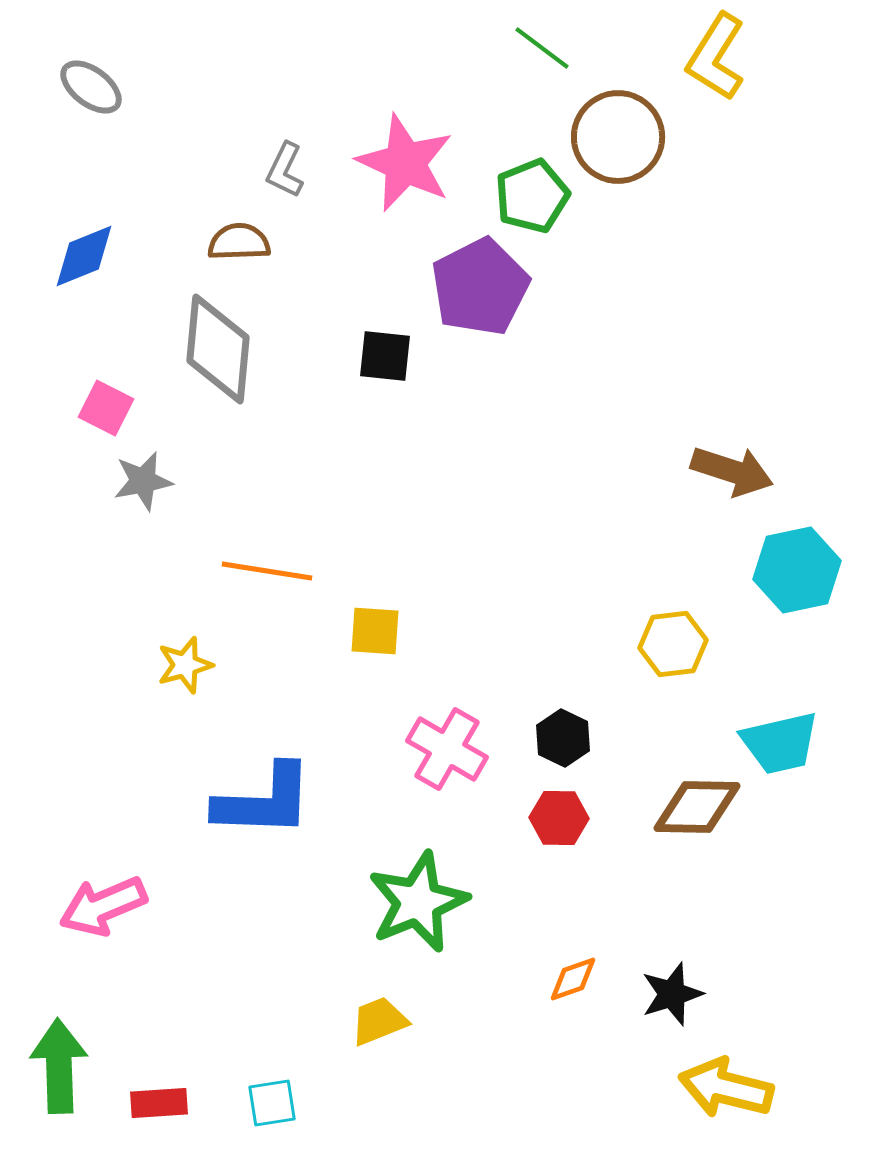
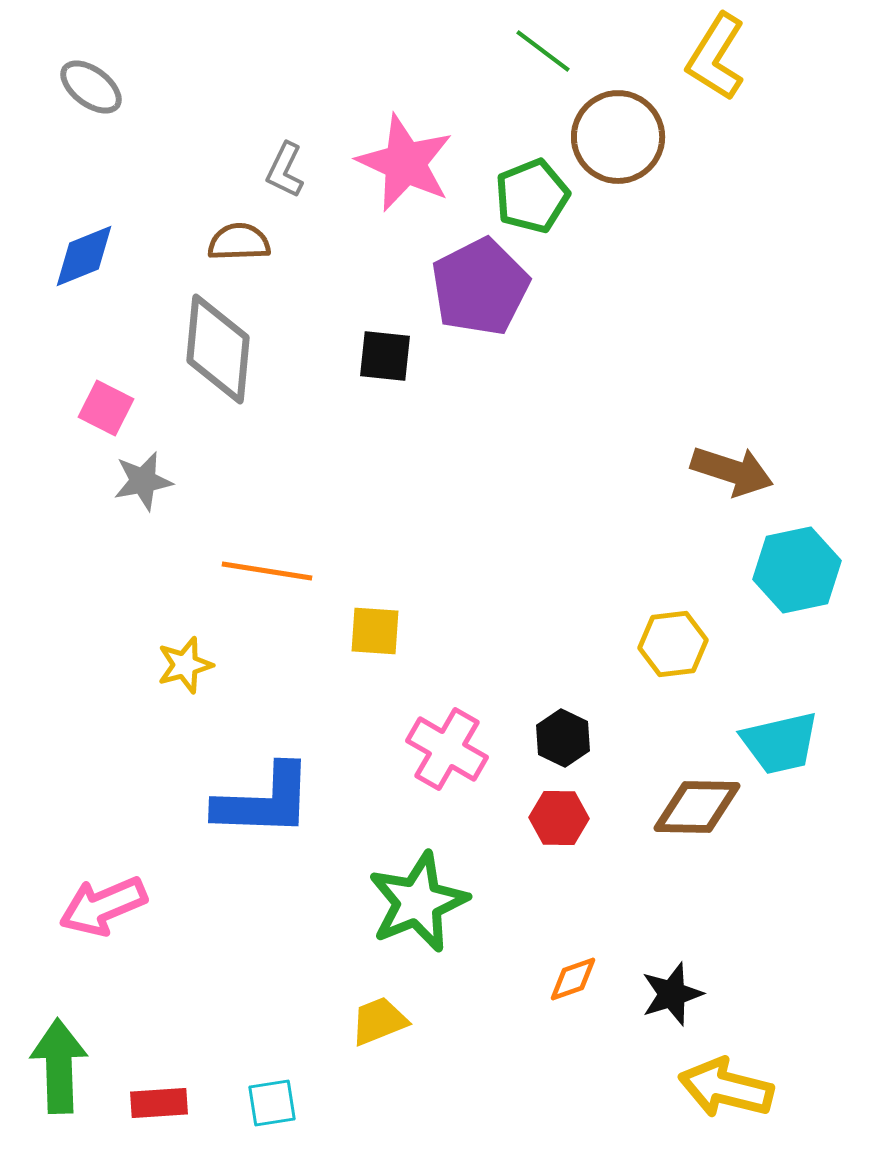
green line: moved 1 px right, 3 px down
